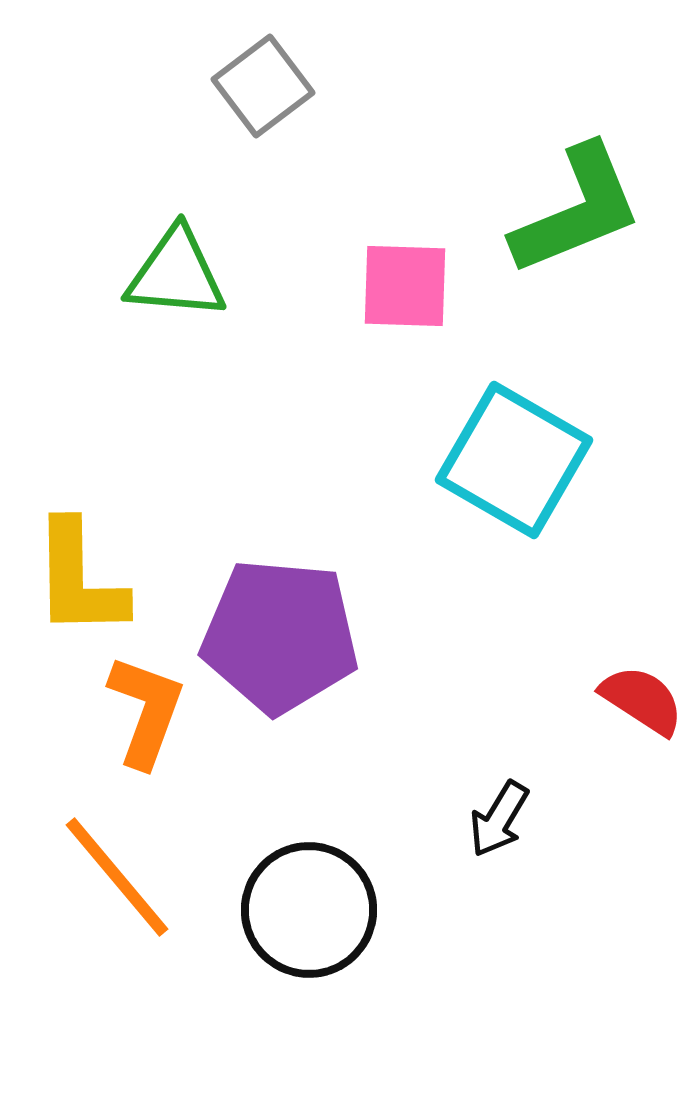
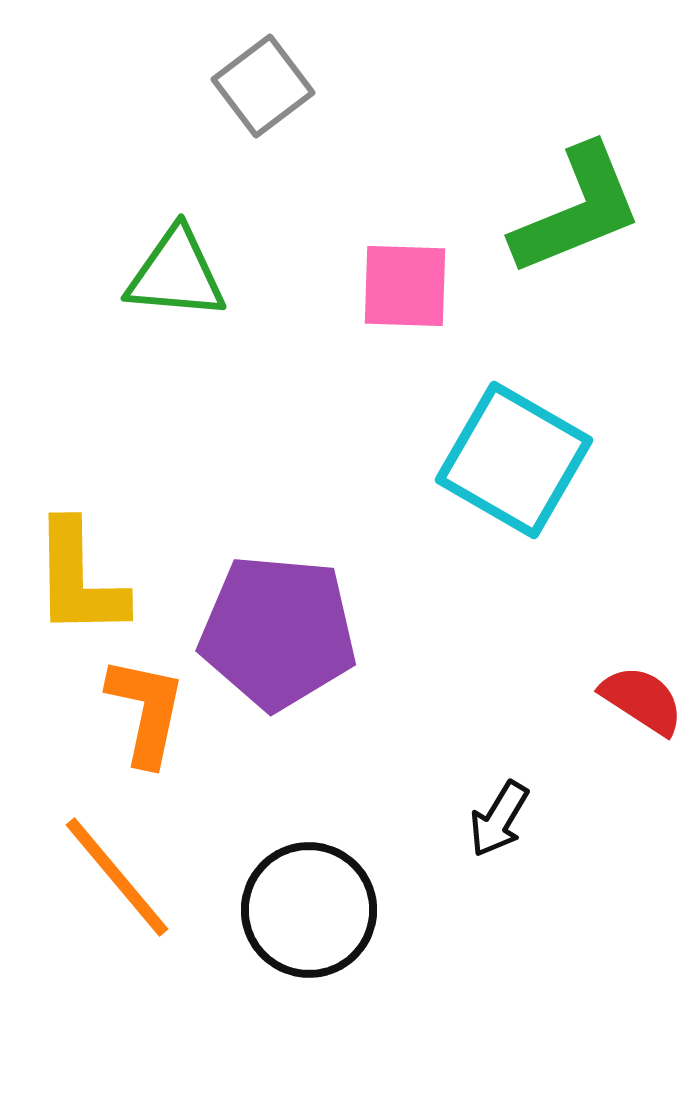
purple pentagon: moved 2 px left, 4 px up
orange L-shape: rotated 8 degrees counterclockwise
